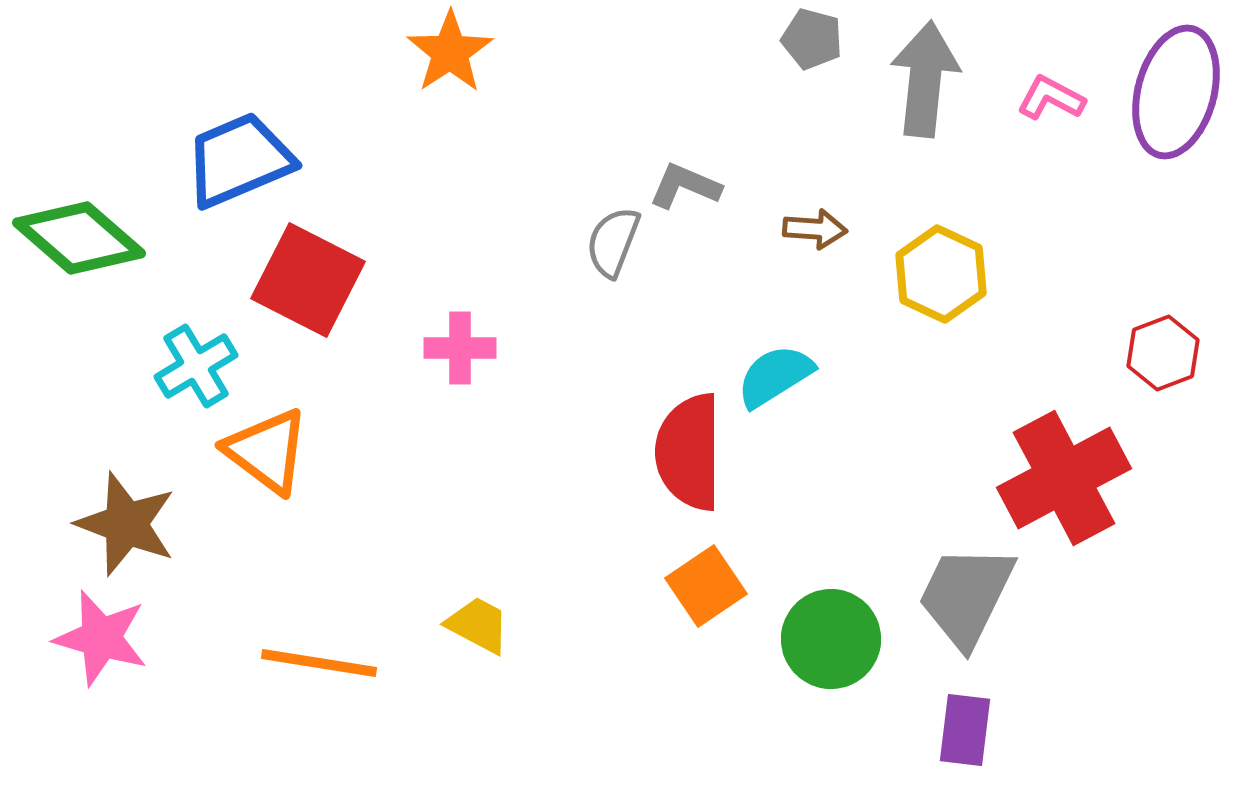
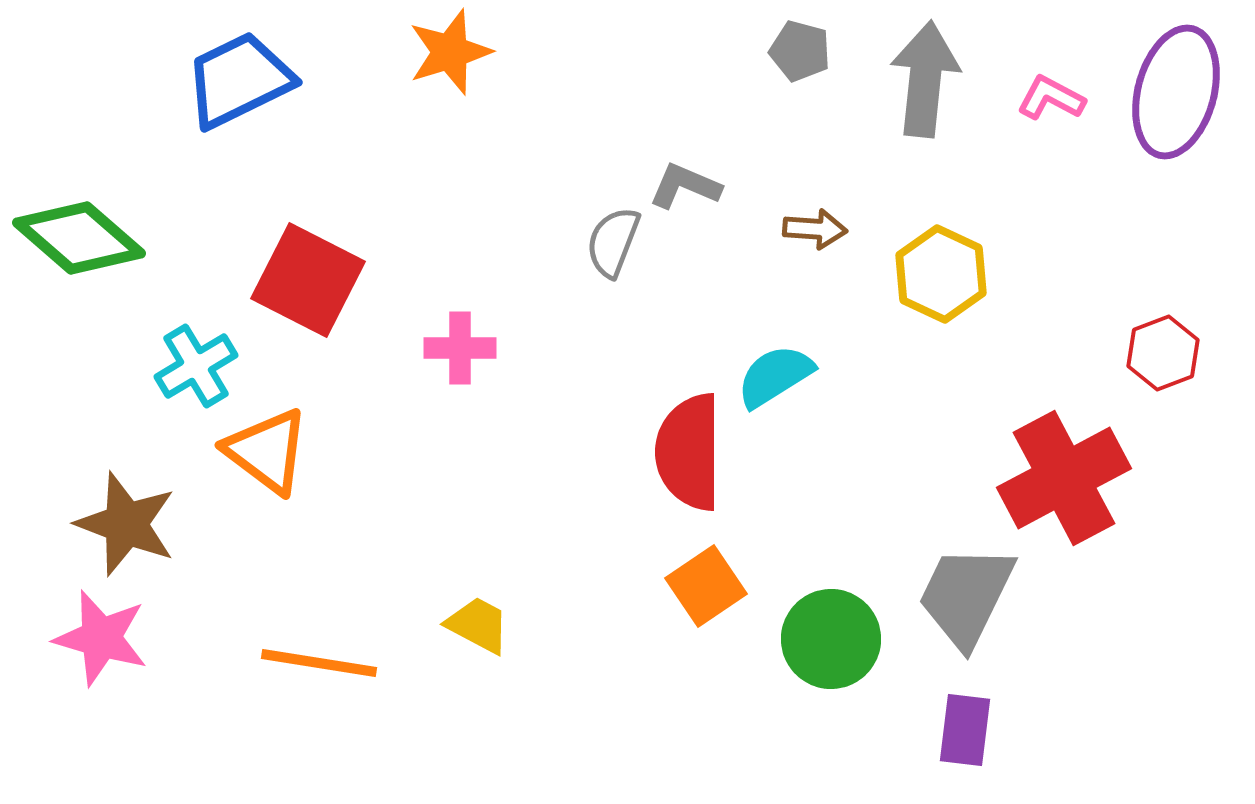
gray pentagon: moved 12 px left, 12 px down
orange star: rotated 16 degrees clockwise
blue trapezoid: moved 80 px up; rotated 3 degrees counterclockwise
